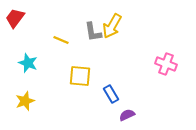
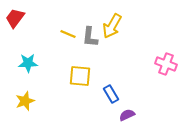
gray L-shape: moved 3 px left, 5 px down; rotated 15 degrees clockwise
yellow line: moved 7 px right, 6 px up
cyan star: rotated 24 degrees counterclockwise
